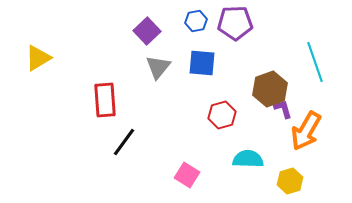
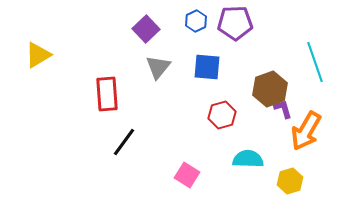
blue hexagon: rotated 15 degrees counterclockwise
purple square: moved 1 px left, 2 px up
yellow triangle: moved 3 px up
blue square: moved 5 px right, 4 px down
red rectangle: moved 2 px right, 6 px up
